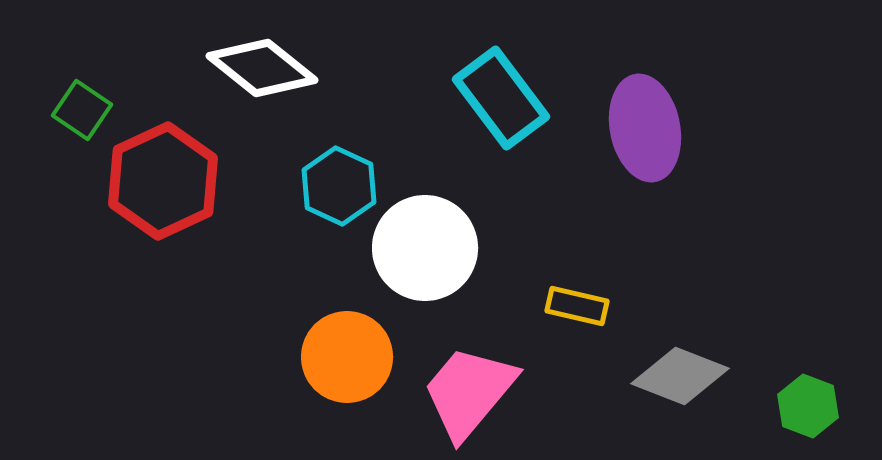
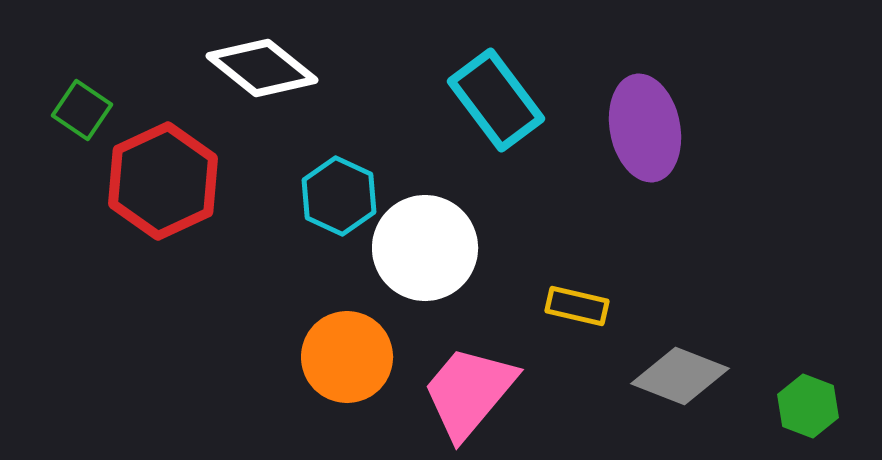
cyan rectangle: moved 5 px left, 2 px down
cyan hexagon: moved 10 px down
